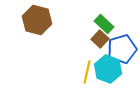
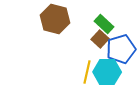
brown hexagon: moved 18 px right, 1 px up
blue pentagon: moved 1 px left
cyan hexagon: moved 1 px left, 3 px down; rotated 20 degrees counterclockwise
